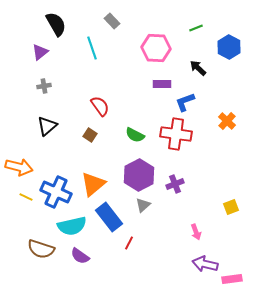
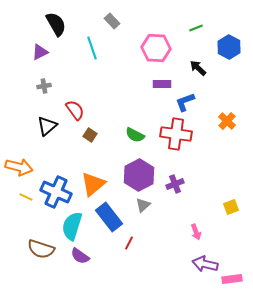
purple triangle: rotated 12 degrees clockwise
red semicircle: moved 25 px left, 4 px down
cyan semicircle: rotated 120 degrees clockwise
